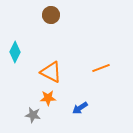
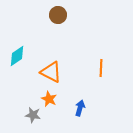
brown circle: moved 7 px right
cyan diamond: moved 2 px right, 4 px down; rotated 30 degrees clockwise
orange line: rotated 66 degrees counterclockwise
orange star: moved 1 px right, 1 px down; rotated 28 degrees clockwise
blue arrow: rotated 140 degrees clockwise
